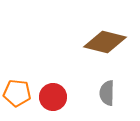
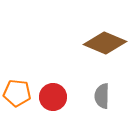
brown diamond: moved 1 px down; rotated 9 degrees clockwise
gray semicircle: moved 5 px left, 3 px down
